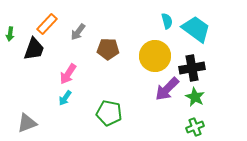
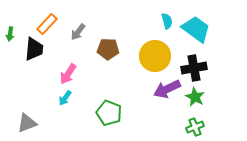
black trapezoid: rotated 15 degrees counterclockwise
black cross: moved 2 px right
purple arrow: rotated 20 degrees clockwise
green pentagon: rotated 10 degrees clockwise
